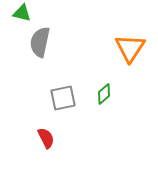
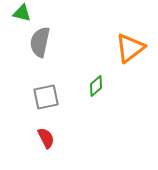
orange triangle: rotated 20 degrees clockwise
green diamond: moved 8 px left, 8 px up
gray square: moved 17 px left, 1 px up
